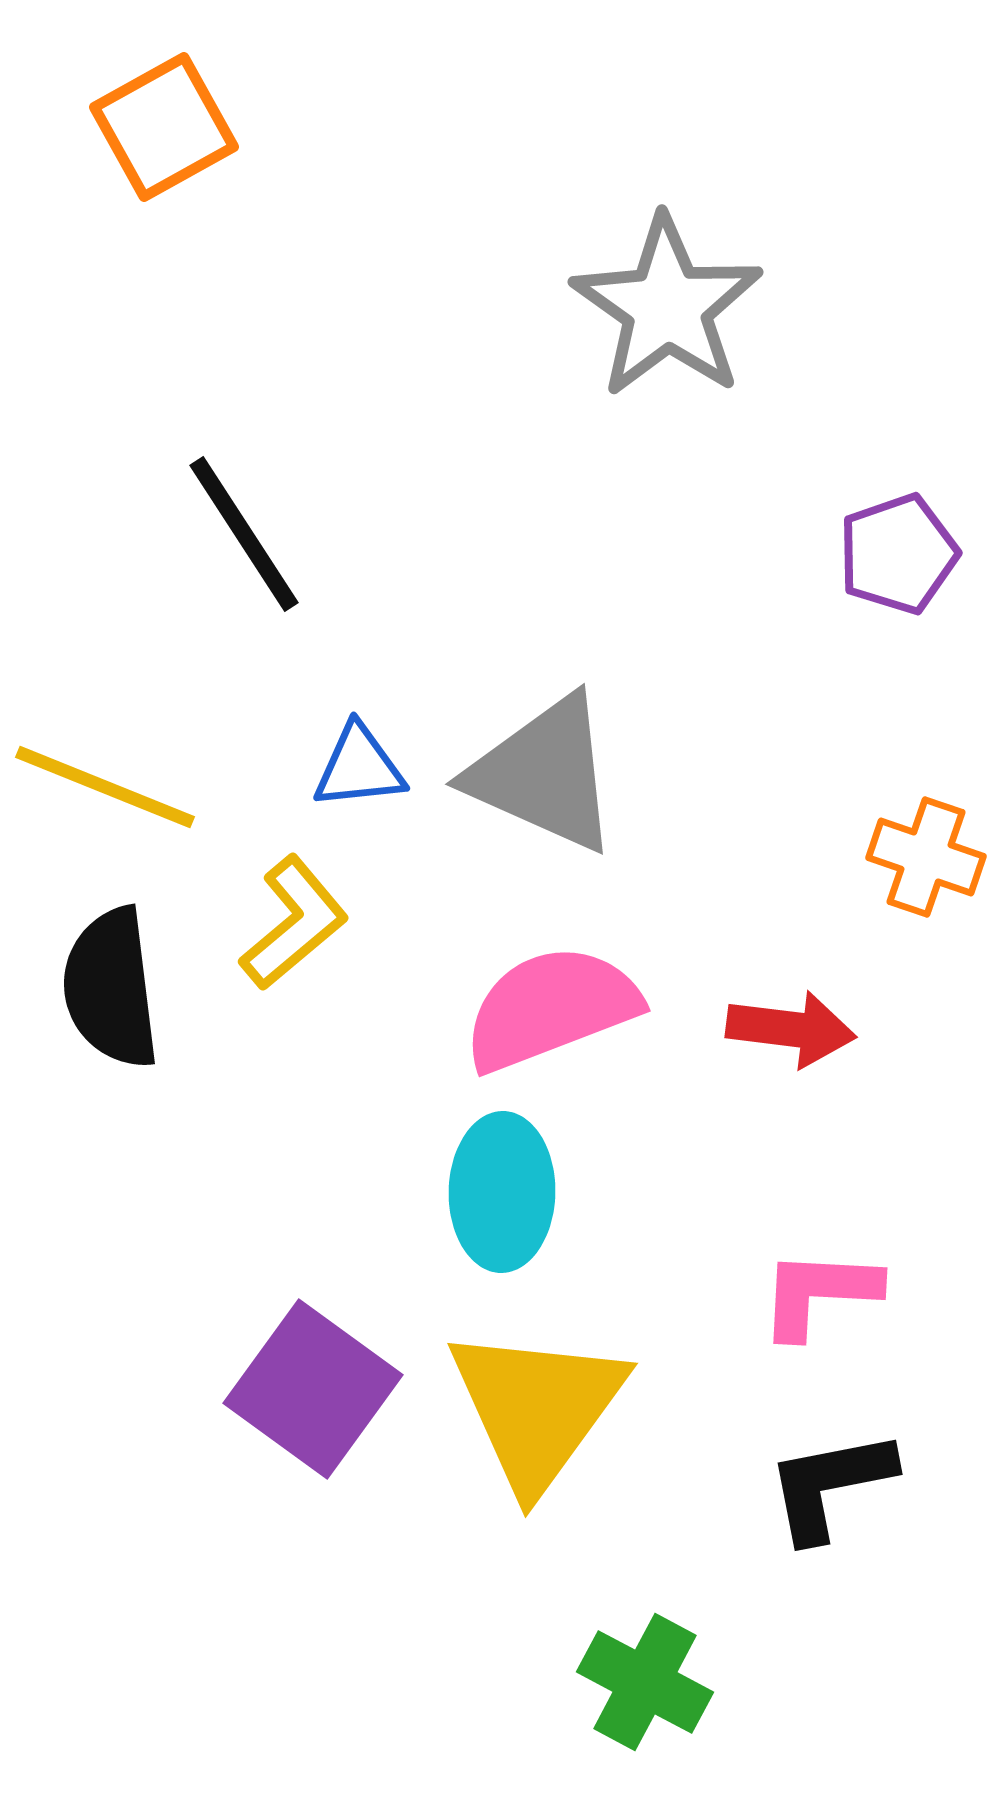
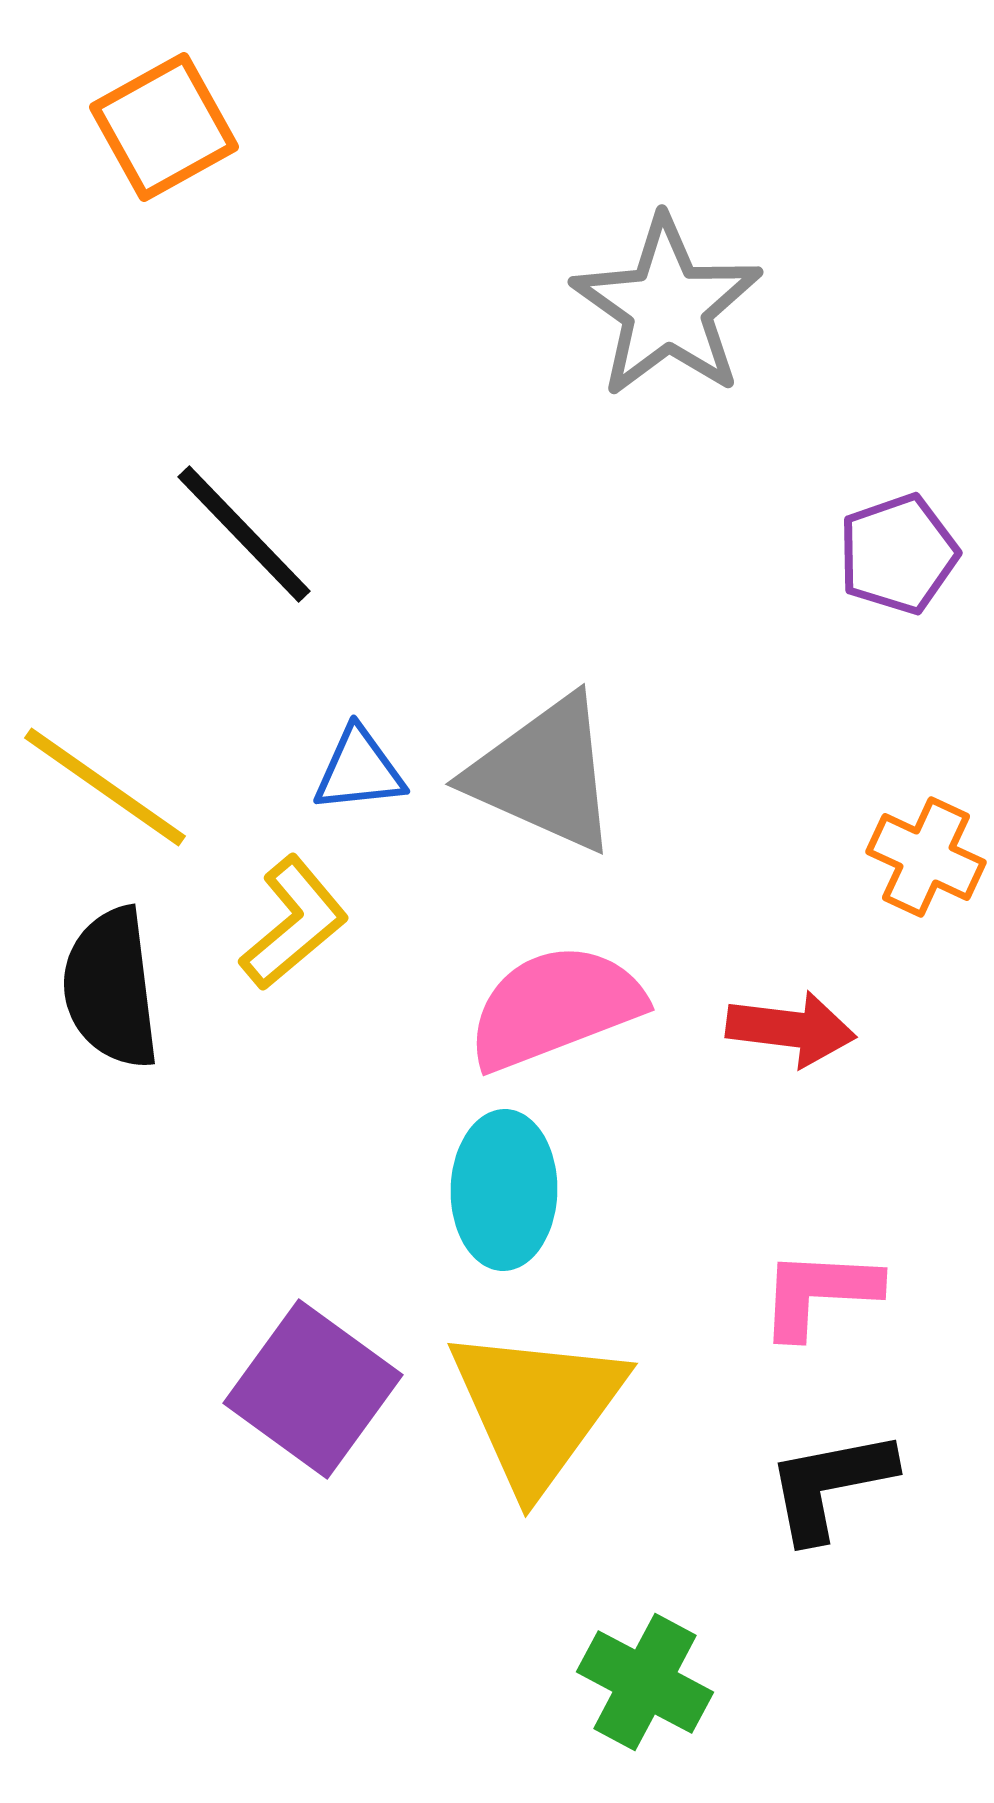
black line: rotated 11 degrees counterclockwise
blue triangle: moved 3 px down
yellow line: rotated 13 degrees clockwise
orange cross: rotated 6 degrees clockwise
pink semicircle: moved 4 px right, 1 px up
cyan ellipse: moved 2 px right, 2 px up
